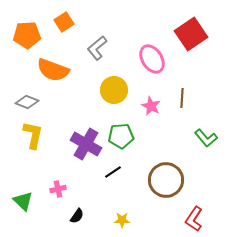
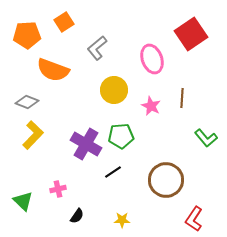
pink ellipse: rotated 12 degrees clockwise
yellow L-shape: rotated 32 degrees clockwise
